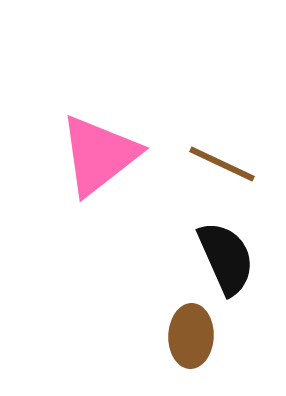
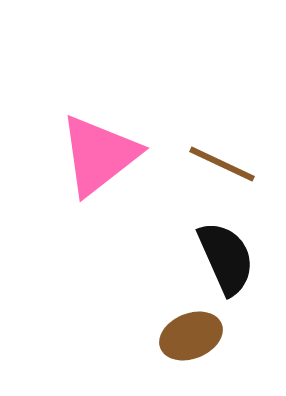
brown ellipse: rotated 66 degrees clockwise
